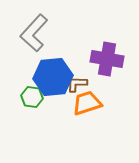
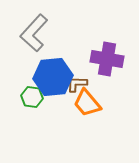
orange trapezoid: rotated 112 degrees counterclockwise
